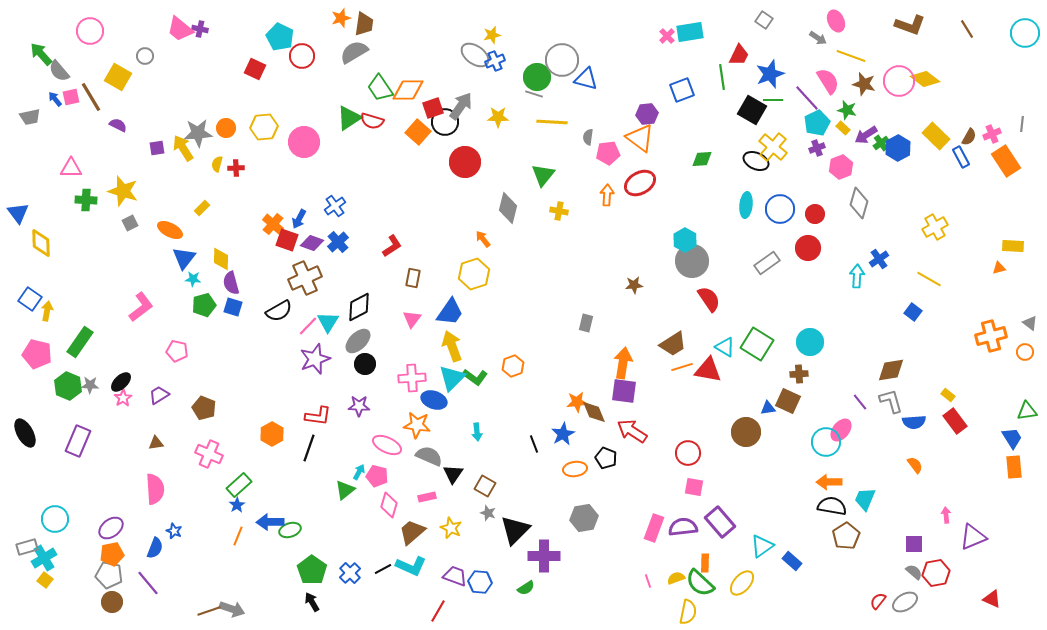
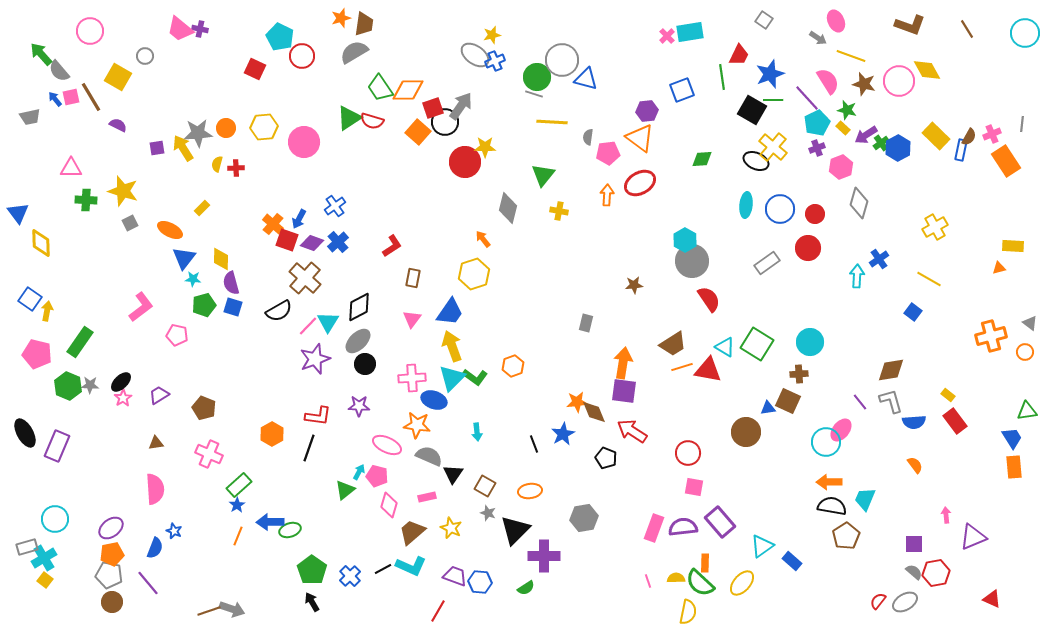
yellow diamond at (925, 79): moved 2 px right, 9 px up; rotated 24 degrees clockwise
purple hexagon at (647, 114): moved 3 px up
yellow star at (498, 117): moved 13 px left, 30 px down
blue rectangle at (961, 157): moved 7 px up; rotated 40 degrees clockwise
brown cross at (305, 278): rotated 24 degrees counterclockwise
pink pentagon at (177, 351): moved 16 px up
purple rectangle at (78, 441): moved 21 px left, 5 px down
orange ellipse at (575, 469): moved 45 px left, 22 px down
blue cross at (350, 573): moved 3 px down
yellow semicircle at (676, 578): rotated 18 degrees clockwise
